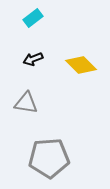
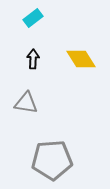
black arrow: rotated 114 degrees clockwise
yellow diamond: moved 6 px up; rotated 12 degrees clockwise
gray pentagon: moved 3 px right, 2 px down
